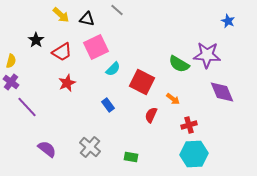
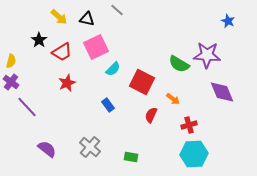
yellow arrow: moved 2 px left, 2 px down
black star: moved 3 px right
